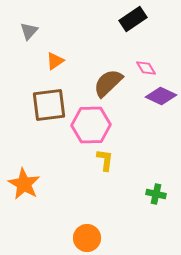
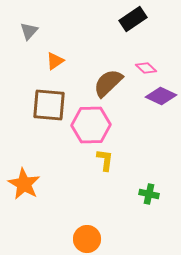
pink diamond: rotated 15 degrees counterclockwise
brown square: rotated 12 degrees clockwise
green cross: moved 7 px left
orange circle: moved 1 px down
